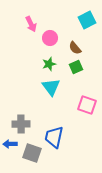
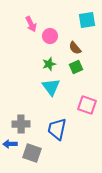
cyan square: rotated 18 degrees clockwise
pink circle: moved 2 px up
blue trapezoid: moved 3 px right, 8 px up
